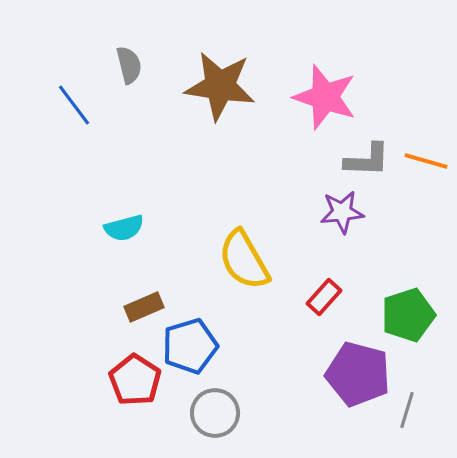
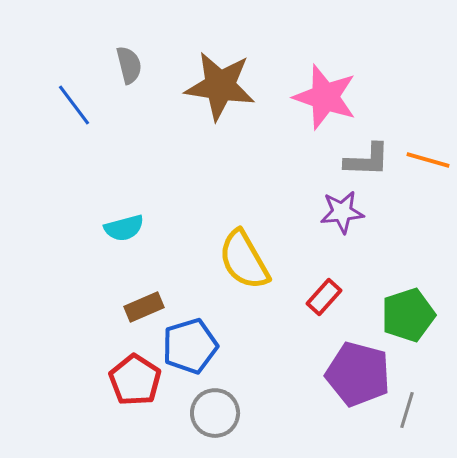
orange line: moved 2 px right, 1 px up
